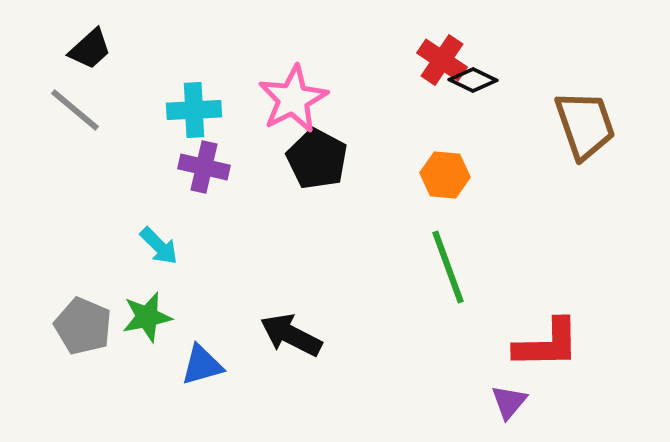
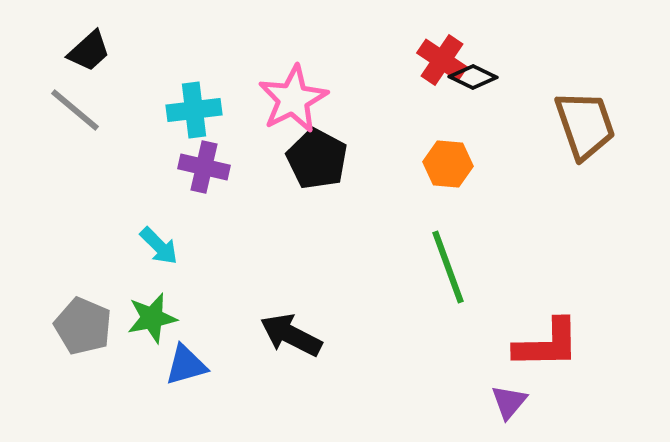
black trapezoid: moved 1 px left, 2 px down
black diamond: moved 3 px up
cyan cross: rotated 4 degrees counterclockwise
orange hexagon: moved 3 px right, 11 px up
green star: moved 5 px right, 1 px down
blue triangle: moved 16 px left
